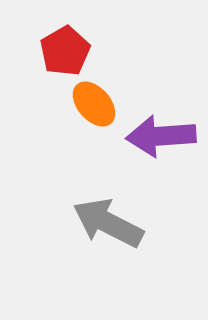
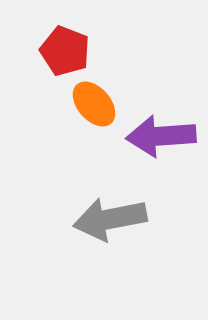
red pentagon: rotated 21 degrees counterclockwise
gray arrow: moved 2 px right, 4 px up; rotated 38 degrees counterclockwise
